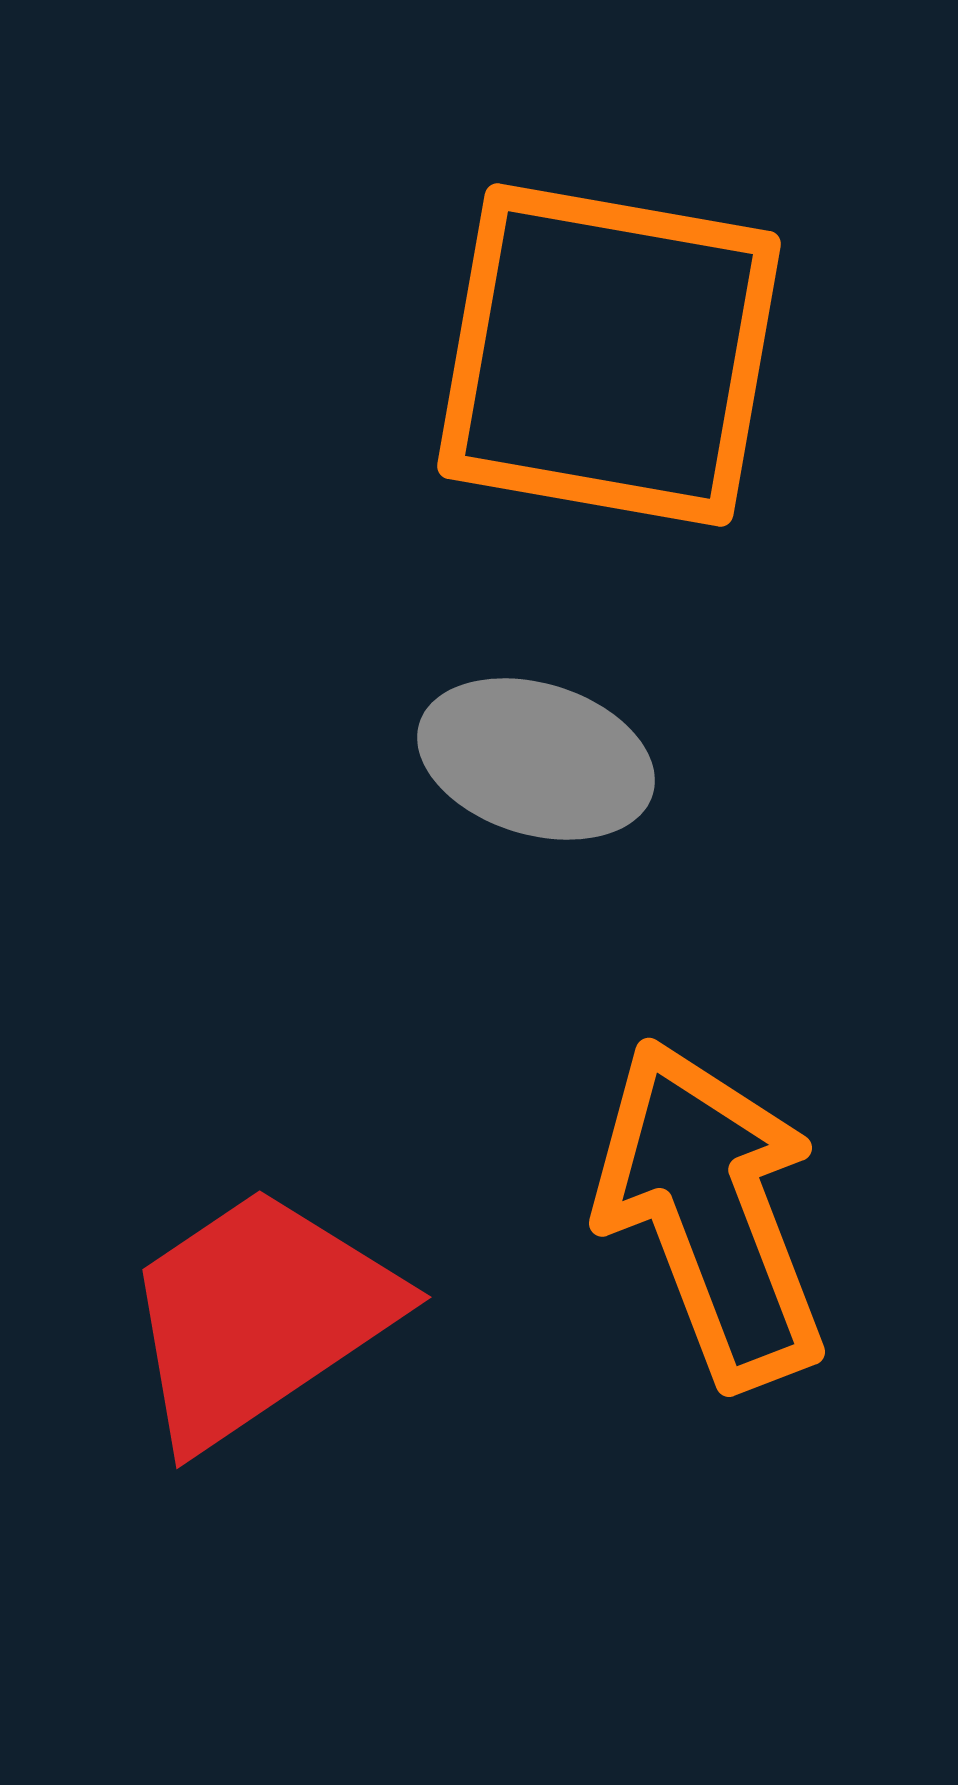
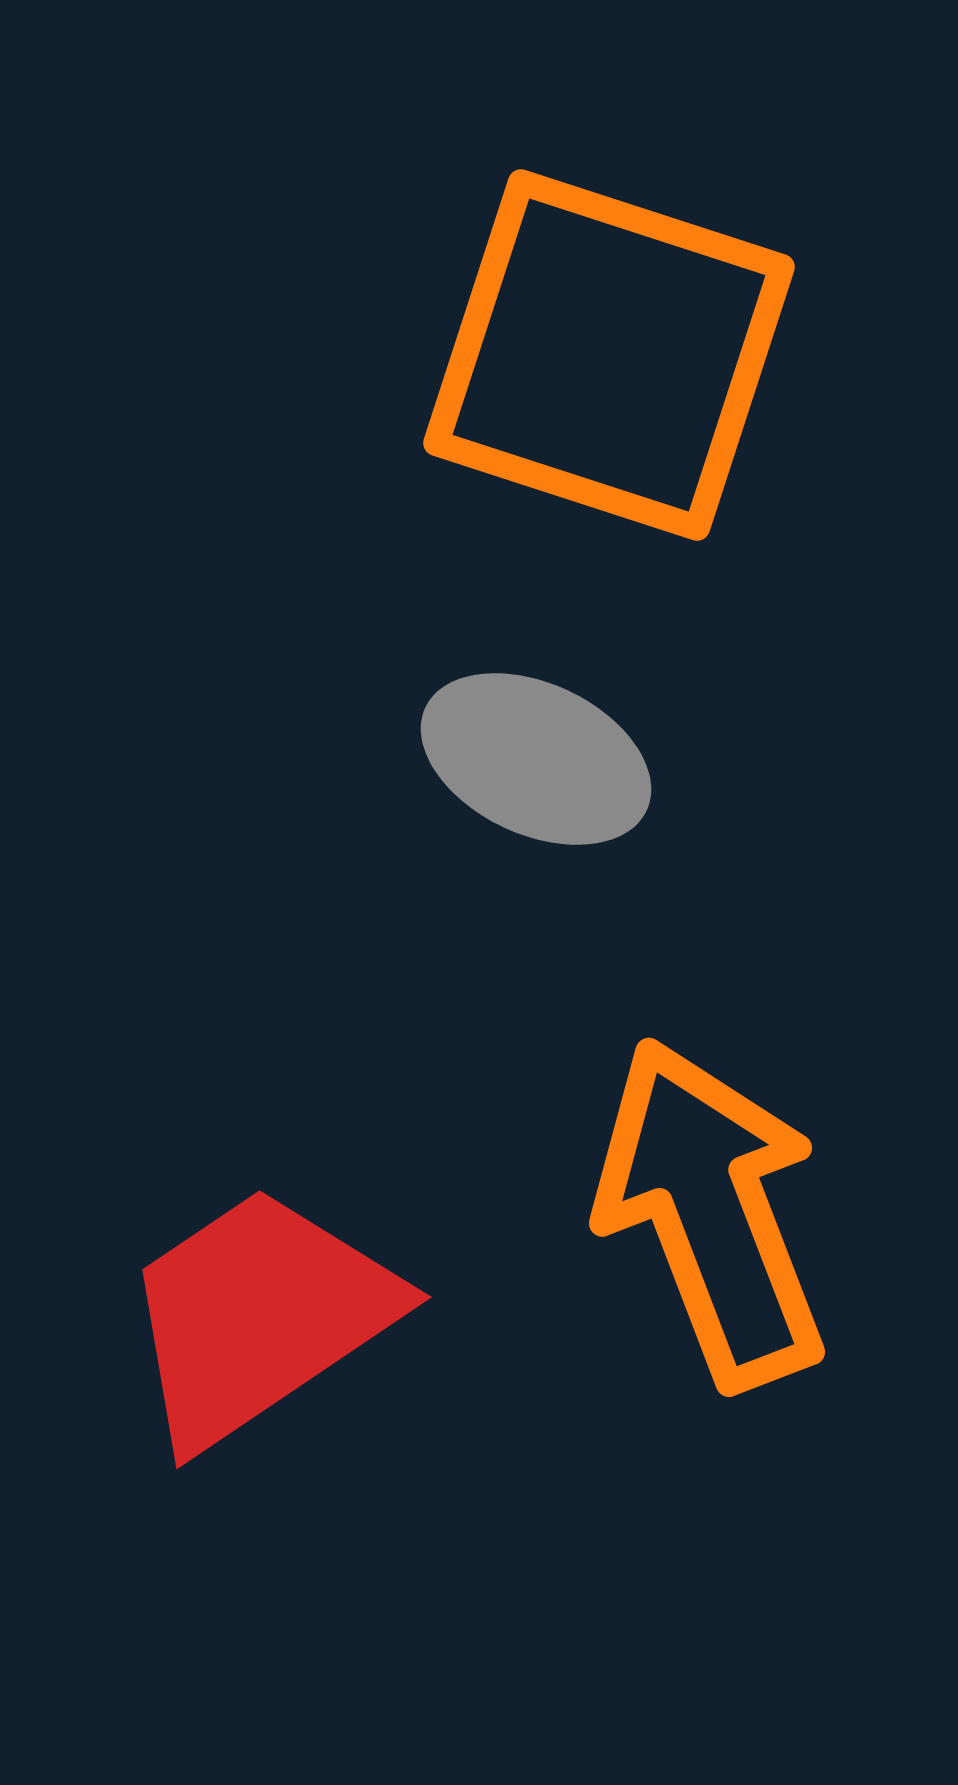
orange square: rotated 8 degrees clockwise
gray ellipse: rotated 8 degrees clockwise
